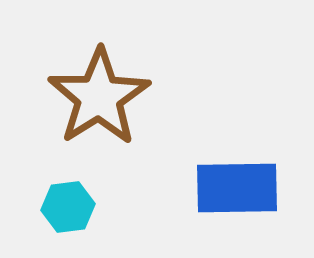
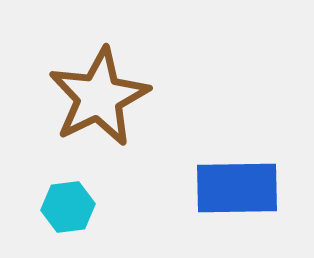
brown star: rotated 6 degrees clockwise
